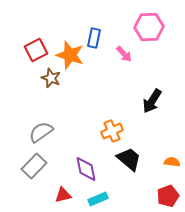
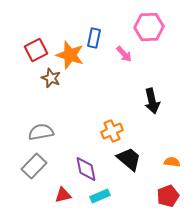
black arrow: rotated 45 degrees counterclockwise
gray semicircle: rotated 25 degrees clockwise
cyan rectangle: moved 2 px right, 3 px up
